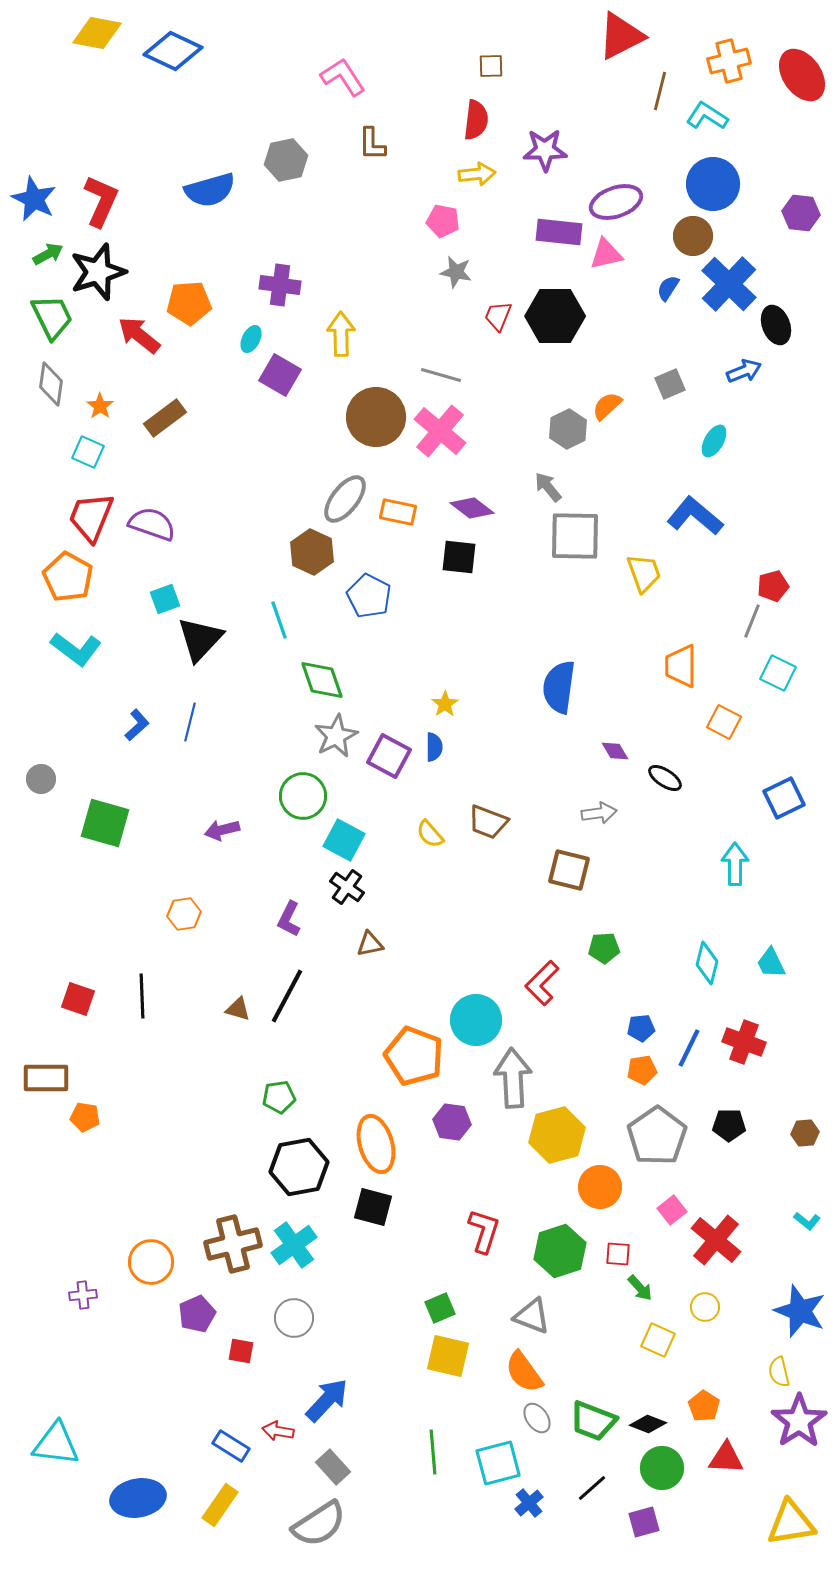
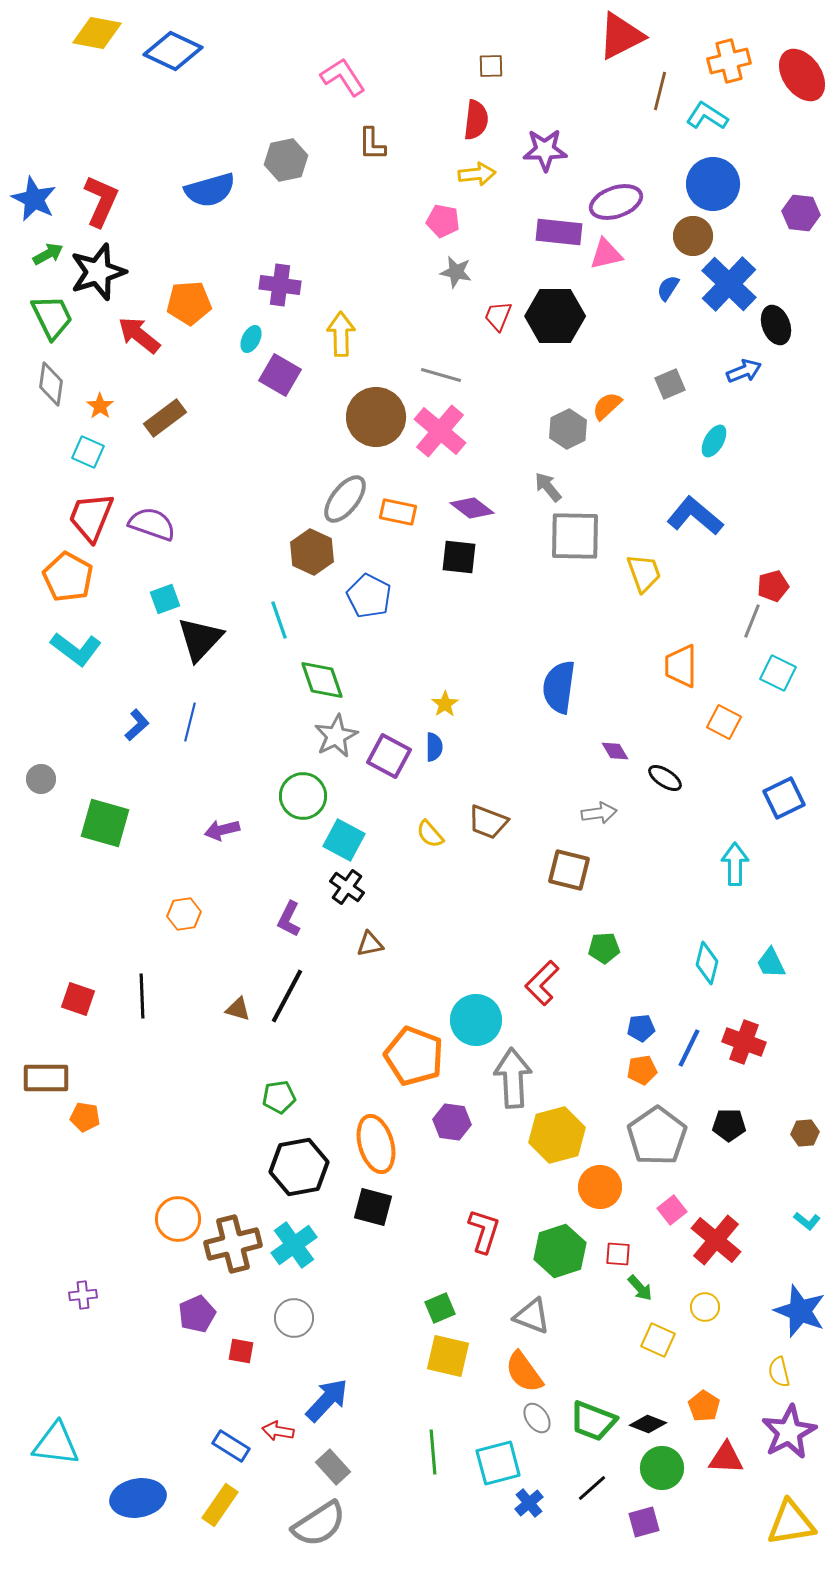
orange circle at (151, 1262): moved 27 px right, 43 px up
purple star at (799, 1421): moved 10 px left, 11 px down; rotated 6 degrees clockwise
